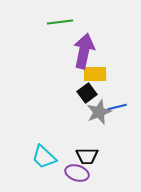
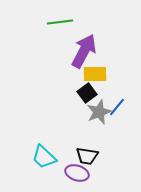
purple arrow: rotated 16 degrees clockwise
blue line: rotated 36 degrees counterclockwise
black trapezoid: rotated 10 degrees clockwise
